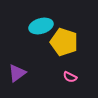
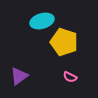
cyan ellipse: moved 1 px right, 5 px up
purple triangle: moved 2 px right, 3 px down
